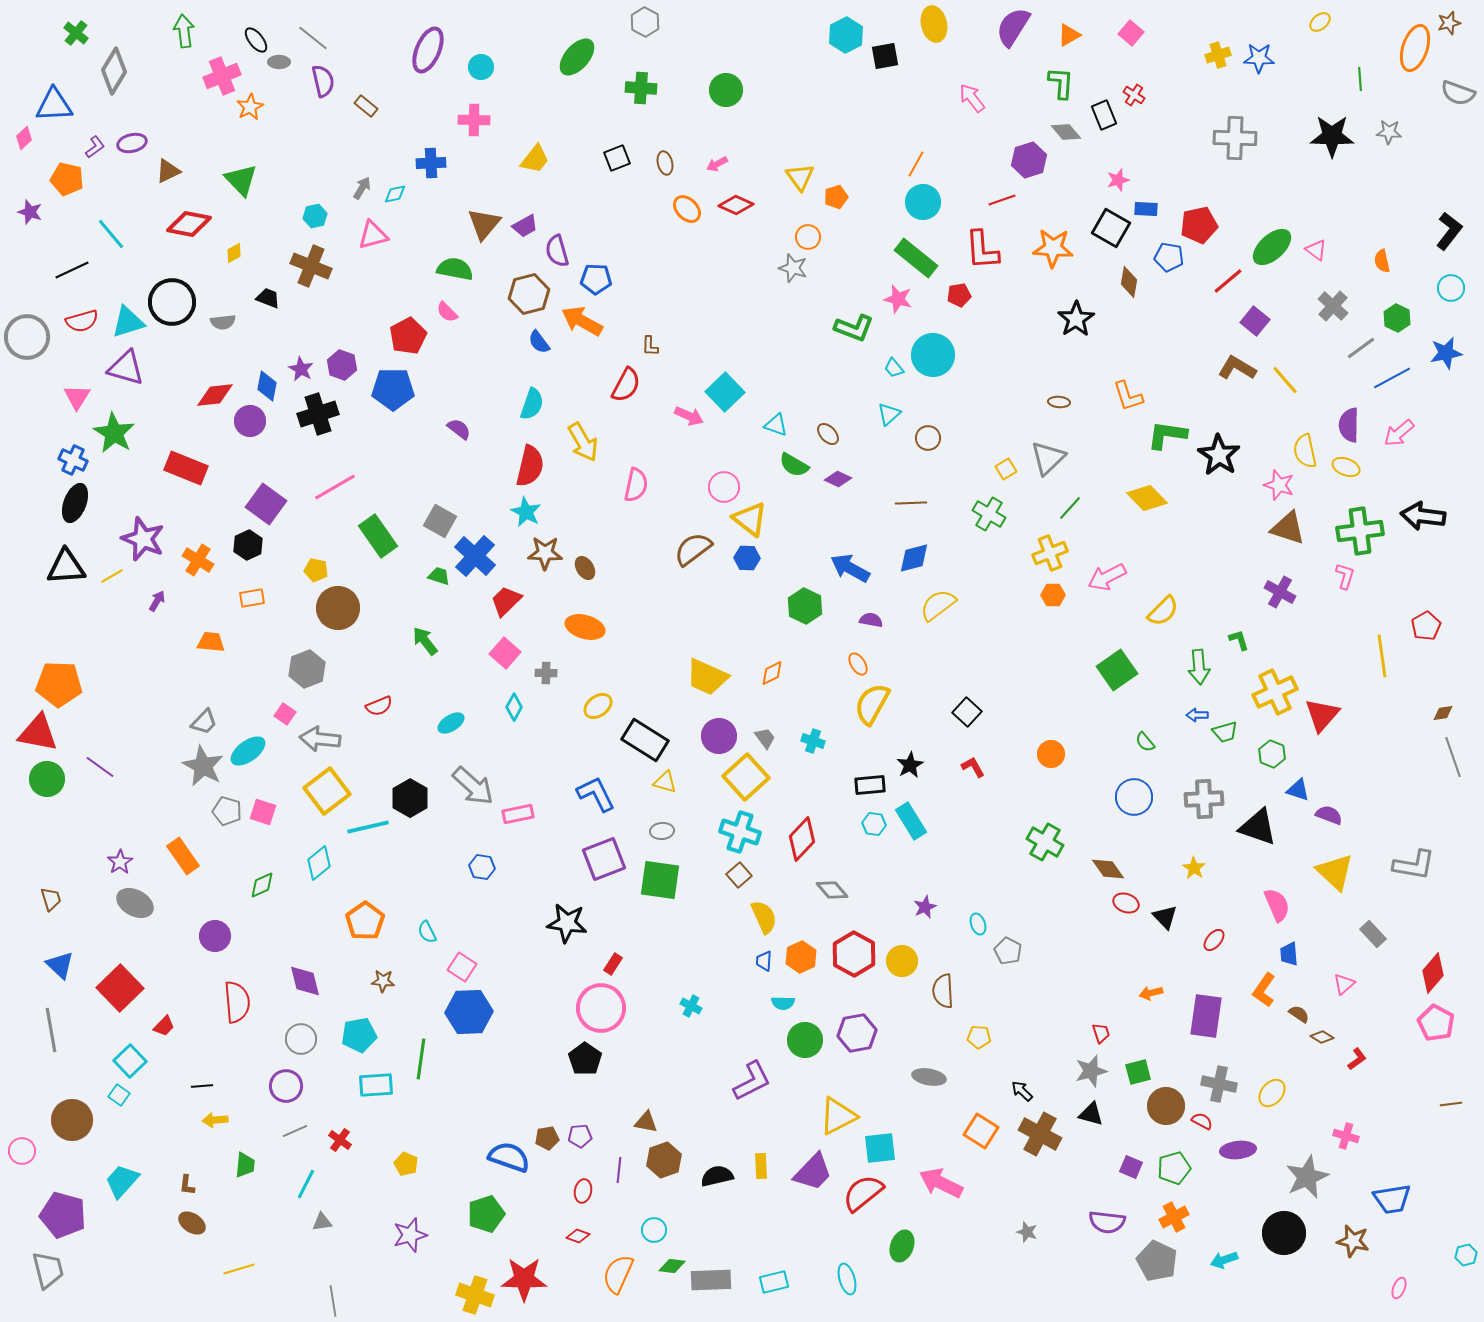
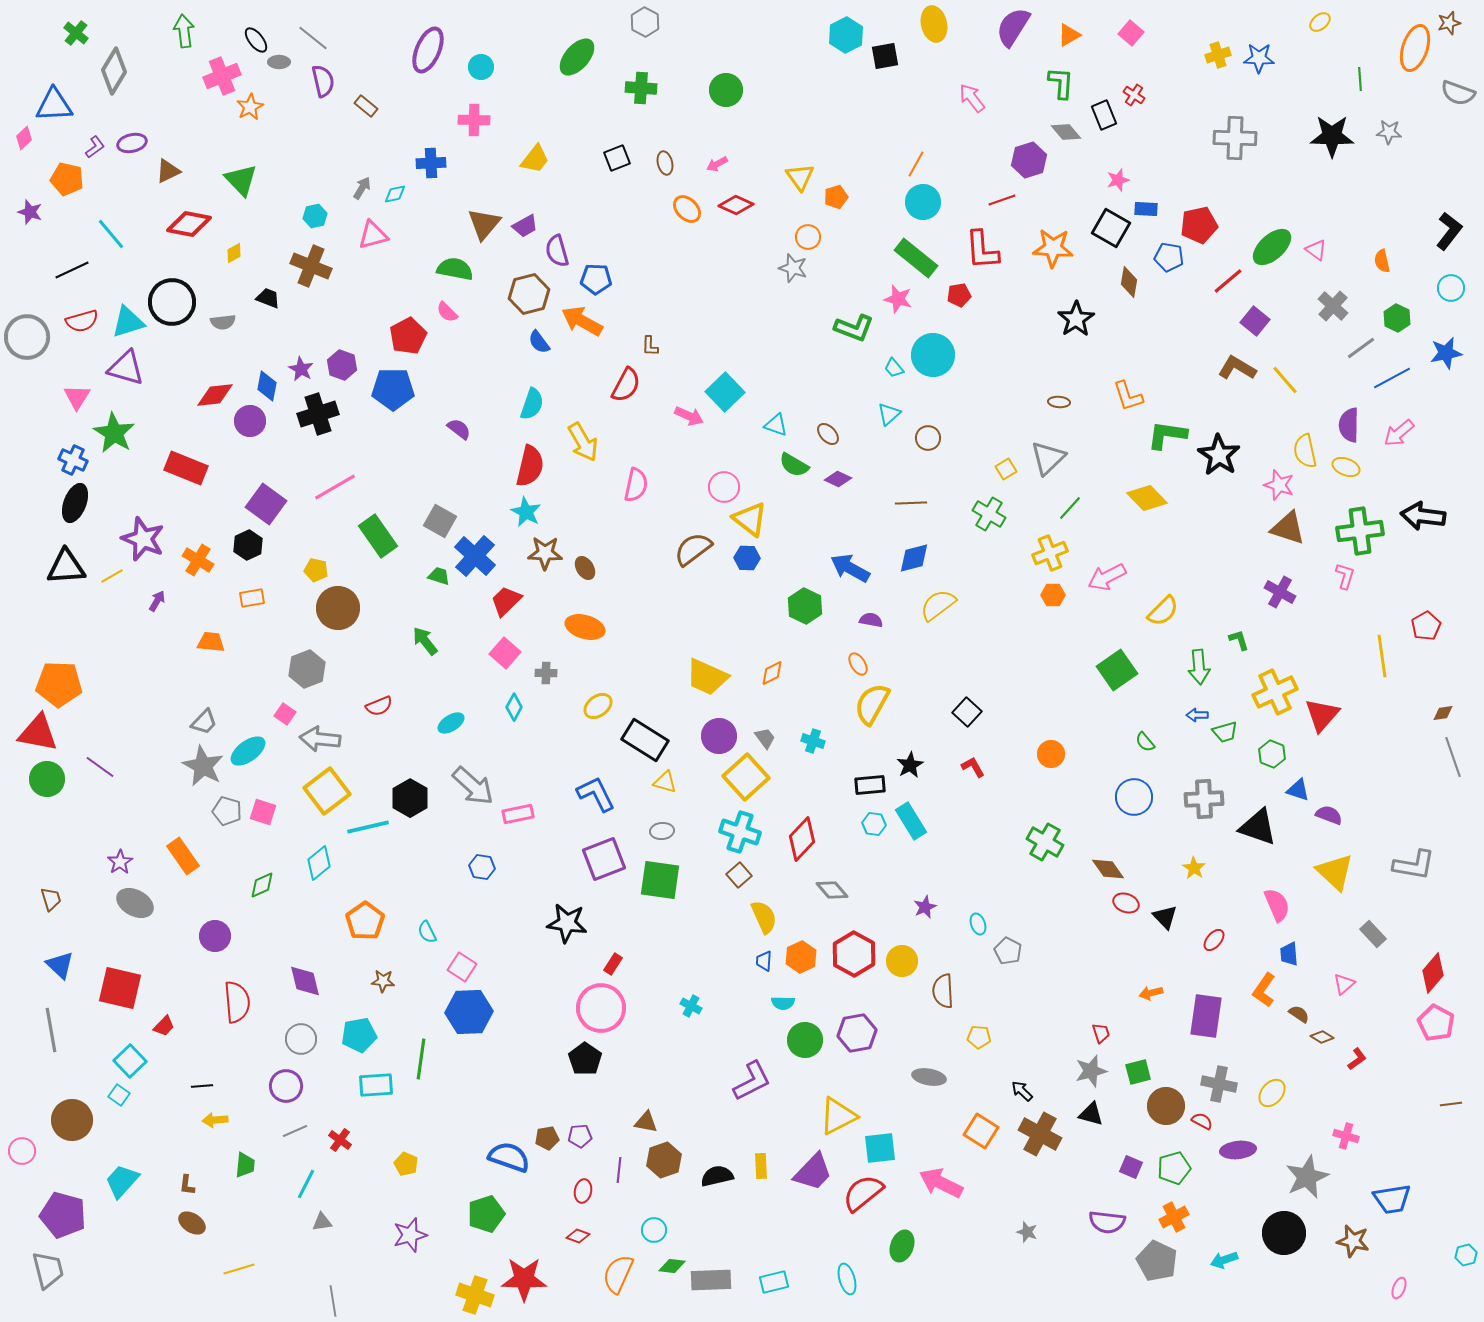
red square at (120, 988): rotated 33 degrees counterclockwise
